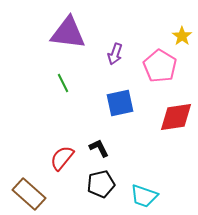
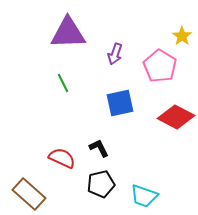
purple triangle: rotated 9 degrees counterclockwise
red diamond: rotated 36 degrees clockwise
red semicircle: rotated 76 degrees clockwise
